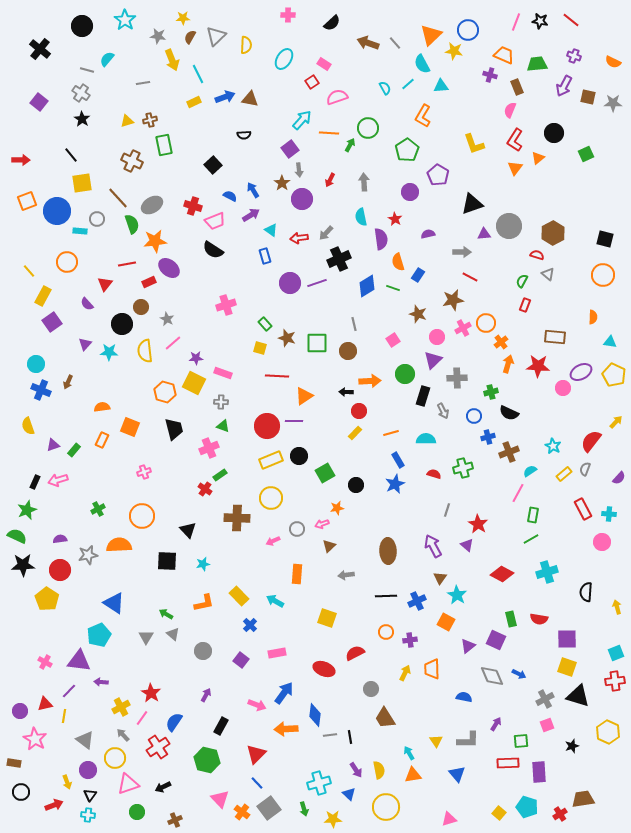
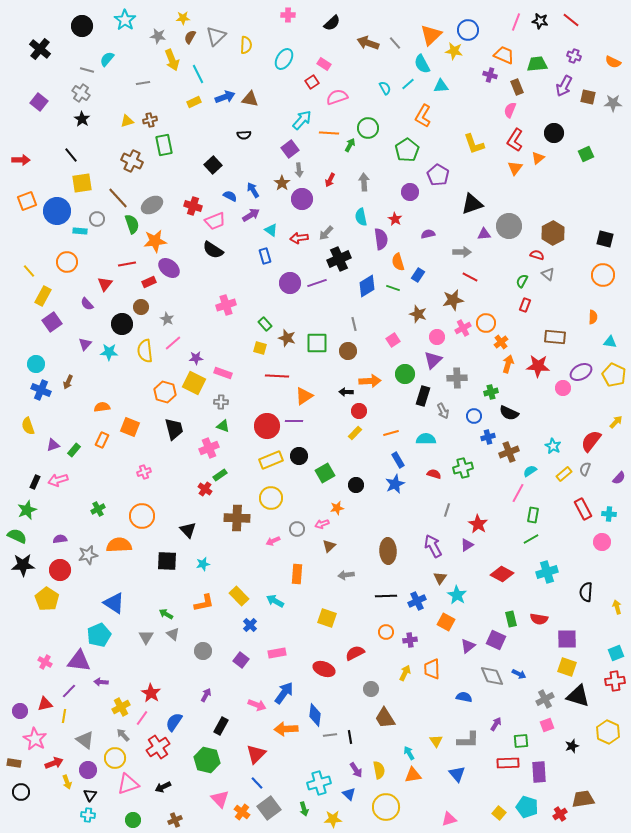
purple triangle at (467, 545): rotated 48 degrees clockwise
red arrow at (54, 805): moved 42 px up
green circle at (137, 812): moved 4 px left, 8 px down
